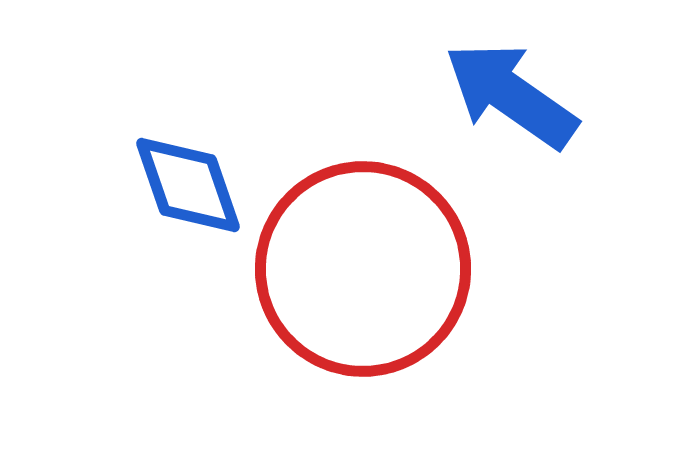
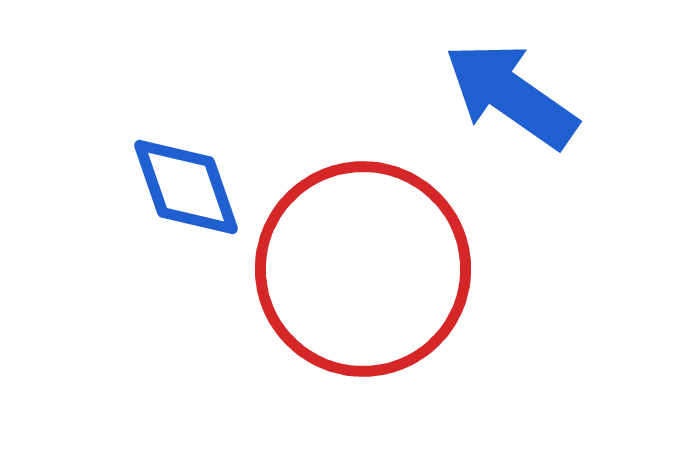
blue diamond: moved 2 px left, 2 px down
